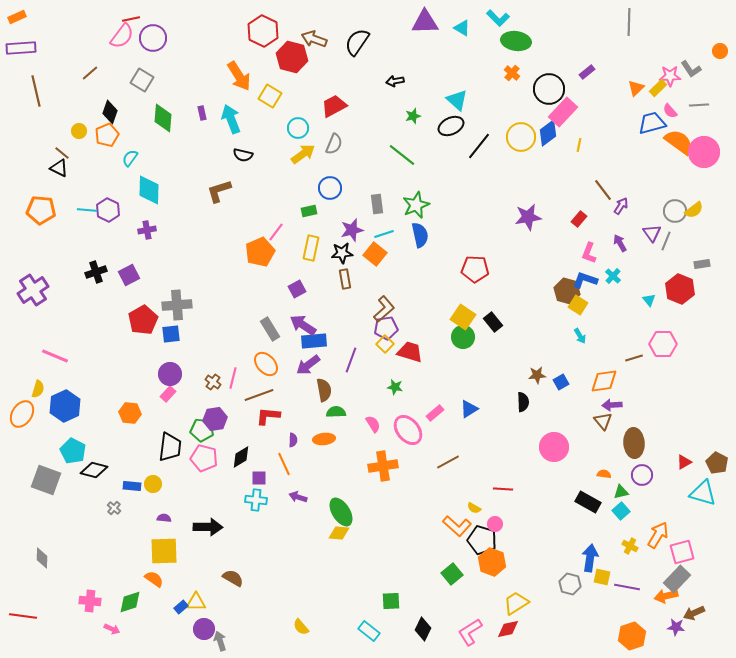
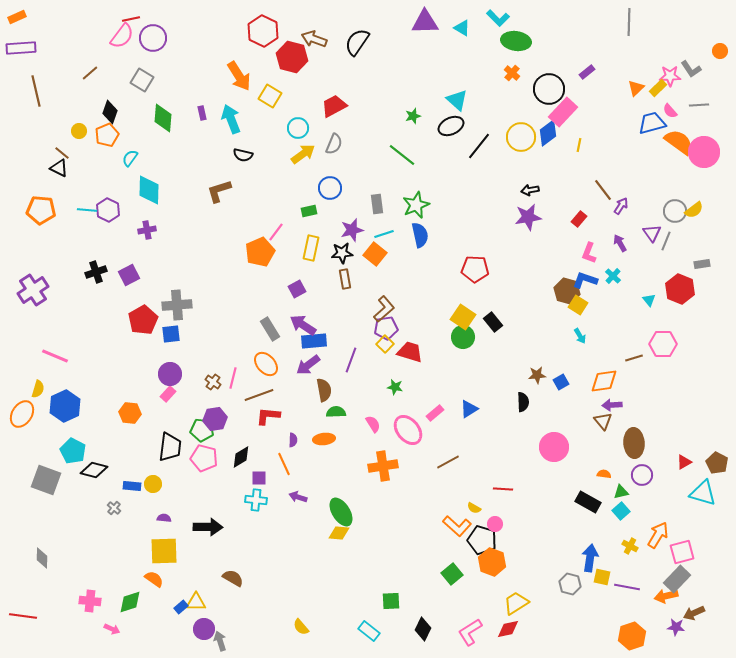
black arrow at (395, 81): moved 135 px right, 109 px down
